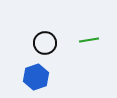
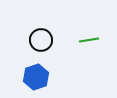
black circle: moved 4 px left, 3 px up
